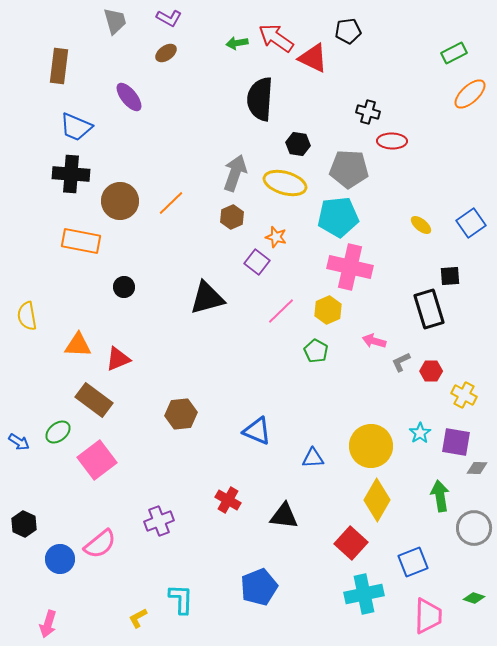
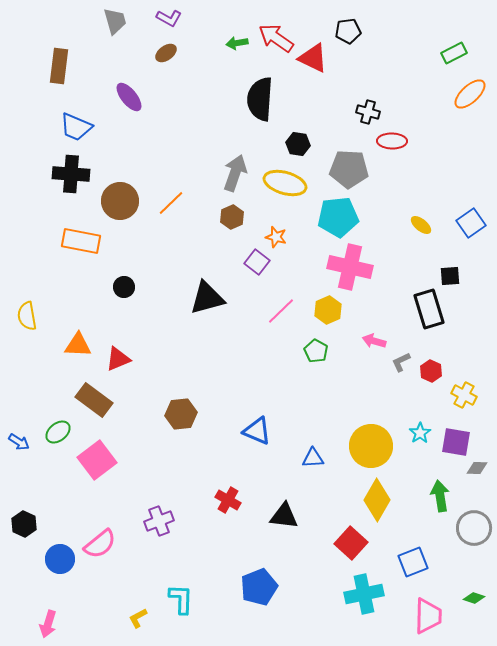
red hexagon at (431, 371): rotated 25 degrees clockwise
